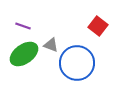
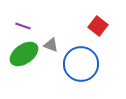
blue circle: moved 4 px right, 1 px down
